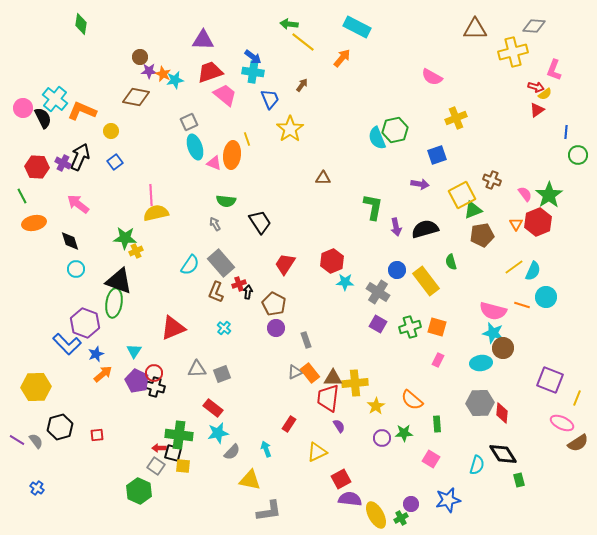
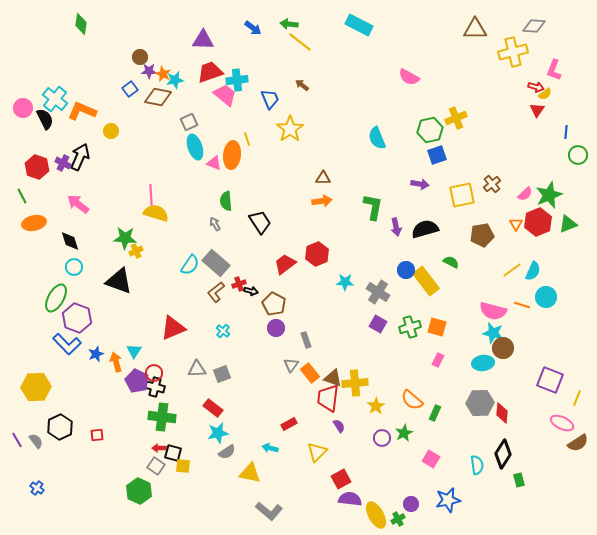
cyan rectangle at (357, 27): moved 2 px right, 2 px up
yellow line at (303, 42): moved 3 px left
blue arrow at (253, 57): moved 29 px up
orange arrow at (342, 58): moved 20 px left, 143 px down; rotated 42 degrees clockwise
cyan cross at (253, 72): moved 16 px left, 8 px down; rotated 15 degrees counterclockwise
pink semicircle at (432, 77): moved 23 px left
brown arrow at (302, 85): rotated 88 degrees counterclockwise
brown diamond at (136, 97): moved 22 px right
red triangle at (537, 110): rotated 21 degrees counterclockwise
black semicircle at (43, 118): moved 2 px right, 1 px down
green hexagon at (395, 130): moved 35 px right
blue square at (115, 162): moved 15 px right, 73 px up
red hexagon at (37, 167): rotated 15 degrees clockwise
brown cross at (492, 180): moved 4 px down; rotated 30 degrees clockwise
pink semicircle at (525, 194): rotated 84 degrees clockwise
yellow square at (462, 195): rotated 16 degrees clockwise
green star at (549, 195): rotated 12 degrees clockwise
green semicircle at (226, 201): rotated 78 degrees clockwise
green triangle at (473, 210): moved 95 px right, 14 px down
yellow semicircle at (156, 213): rotated 30 degrees clockwise
red hexagon at (332, 261): moved 15 px left, 7 px up
green semicircle at (451, 262): rotated 133 degrees clockwise
gray rectangle at (221, 263): moved 5 px left; rotated 8 degrees counterclockwise
red trapezoid at (285, 264): rotated 20 degrees clockwise
yellow line at (514, 267): moved 2 px left, 3 px down
cyan circle at (76, 269): moved 2 px left, 2 px up
blue circle at (397, 270): moved 9 px right
brown L-shape at (216, 292): rotated 30 degrees clockwise
black arrow at (248, 292): moved 3 px right, 1 px up; rotated 96 degrees clockwise
green ellipse at (114, 303): moved 58 px left, 5 px up; rotated 20 degrees clockwise
purple hexagon at (85, 323): moved 8 px left, 5 px up
cyan cross at (224, 328): moved 1 px left, 3 px down
cyan ellipse at (481, 363): moved 2 px right
gray triangle at (295, 372): moved 4 px left, 7 px up; rotated 28 degrees counterclockwise
orange arrow at (103, 374): moved 13 px right, 12 px up; rotated 66 degrees counterclockwise
brown triangle at (333, 378): rotated 18 degrees clockwise
red rectangle at (289, 424): rotated 28 degrees clockwise
green rectangle at (437, 424): moved 2 px left, 11 px up; rotated 28 degrees clockwise
black hexagon at (60, 427): rotated 10 degrees counterclockwise
green star at (404, 433): rotated 24 degrees counterclockwise
green cross at (179, 435): moved 17 px left, 18 px up
purple line at (17, 440): rotated 28 degrees clockwise
cyan arrow at (266, 449): moved 4 px right, 1 px up; rotated 56 degrees counterclockwise
gray semicircle at (232, 452): moved 5 px left; rotated 12 degrees clockwise
yellow triangle at (317, 452): rotated 20 degrees counterclockwise
black diamond at (503, 454): rotated 64 degrees clockwise
cyan semicircle at (477, 465): rotated 24 degrees counterclockwise
yellow triangle at (250, 480): moved 7 px up
gray L-shape at (269, 511): rotated 48 degrees clockwise
green cross at (401, 518): moved 3 px left, 1 px down
